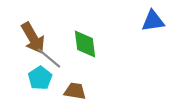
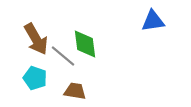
brown arrow: moved 3 px right, 1 px down
gray line: moved 14 px right, 2 px up
cyan pentagon: moved 5 px left; rotated 20 degrees counterclockwise
